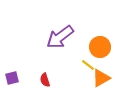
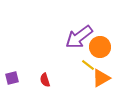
purple arrow: moved 19 px right
